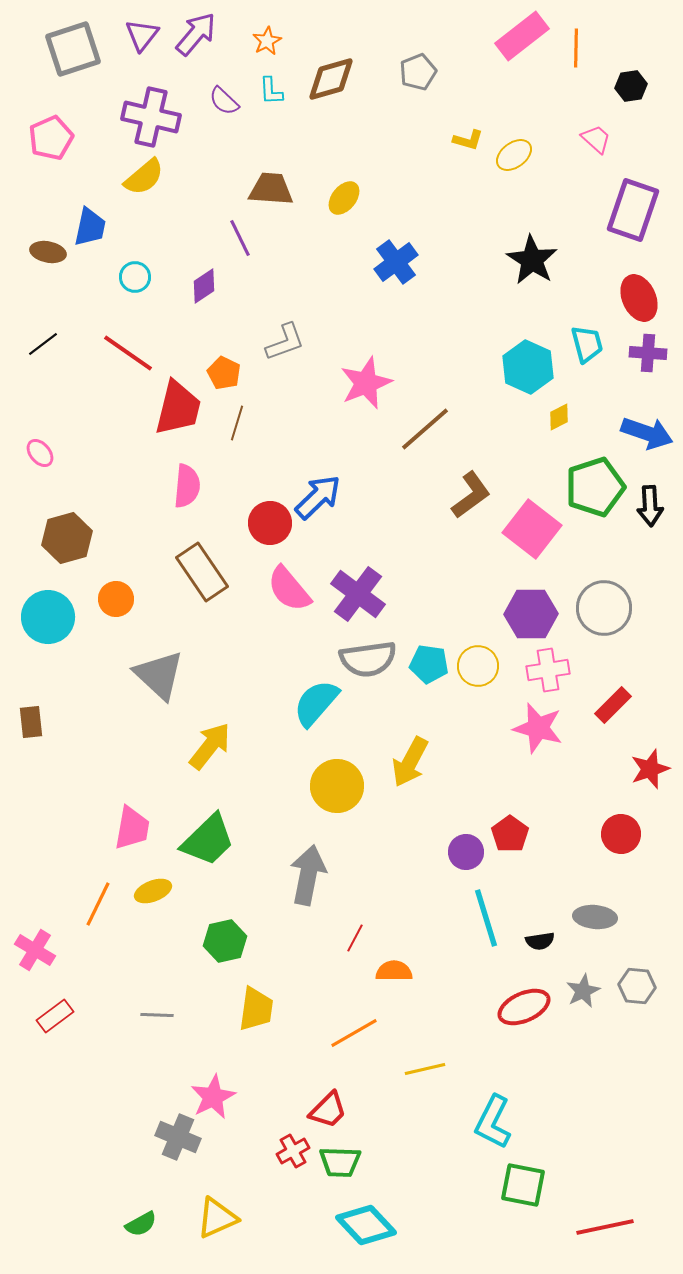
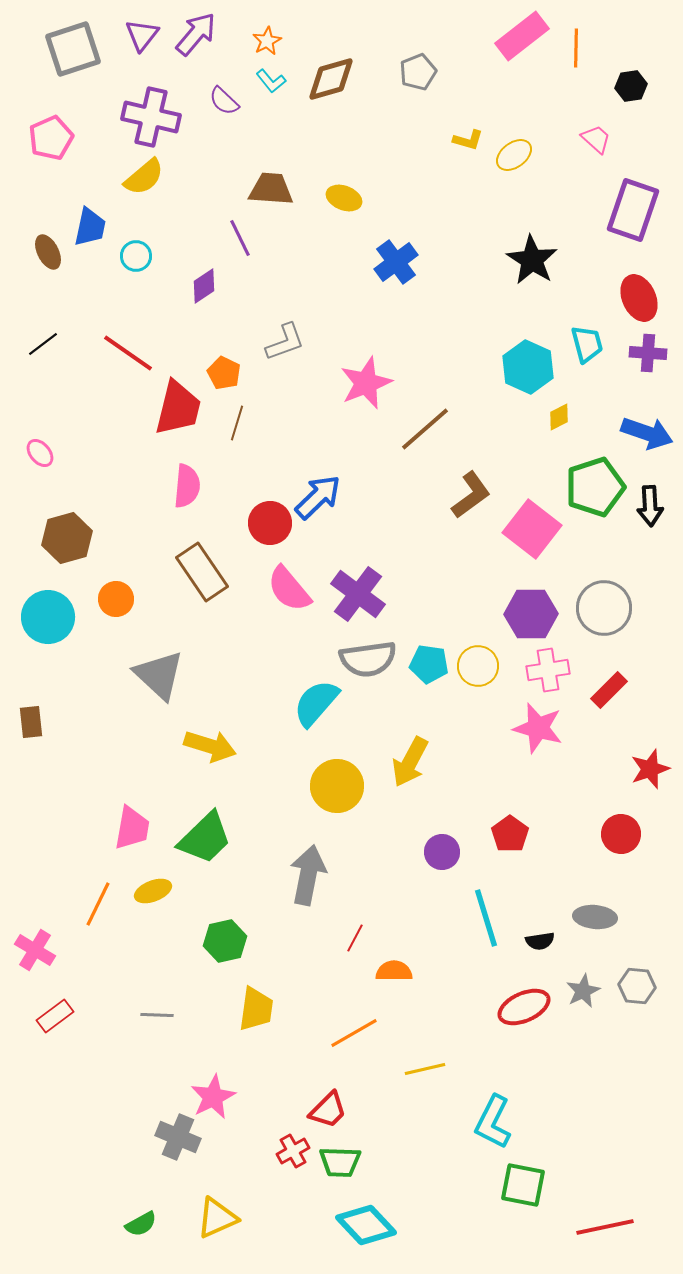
cyan L-shape at (271, 91): moved 10 px up; rotated 36 degrees counterclockwise
yellow ellipse at (344, 198): rotated 72 degrees clockwise
brown ellipse at (48, 252): rotated 52 degrees clockwise
cyan circle at (135, 277): moved 1 px right, 21 px up
red rectangle at (613, 705): moved 4 px left, 15 px up
yellow arrow at (210, 746): rotated 69 degrees clockwise
green trapezoid at (208, 840): moved 3 px left, 2 px up
purple circle at (466, 852): moved 24 px left
